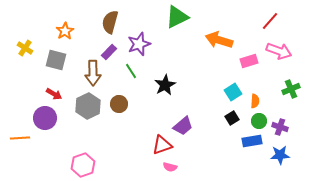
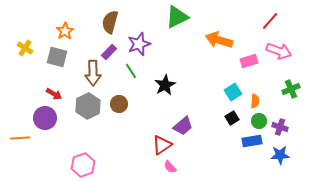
gray square: moved 1 px right, 3 px up
red triangle: rotated 15 degrees counterclockwise
pink semicircle: rotated 32 degrees clockwise
